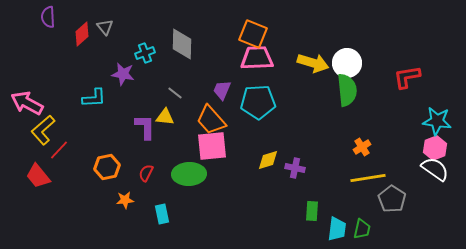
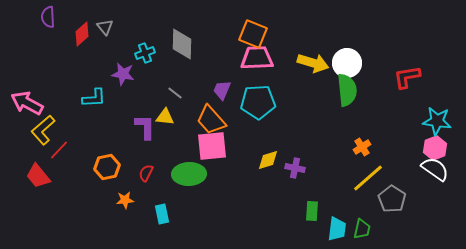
yellow line: rotated 32 degrees counterclockwise
